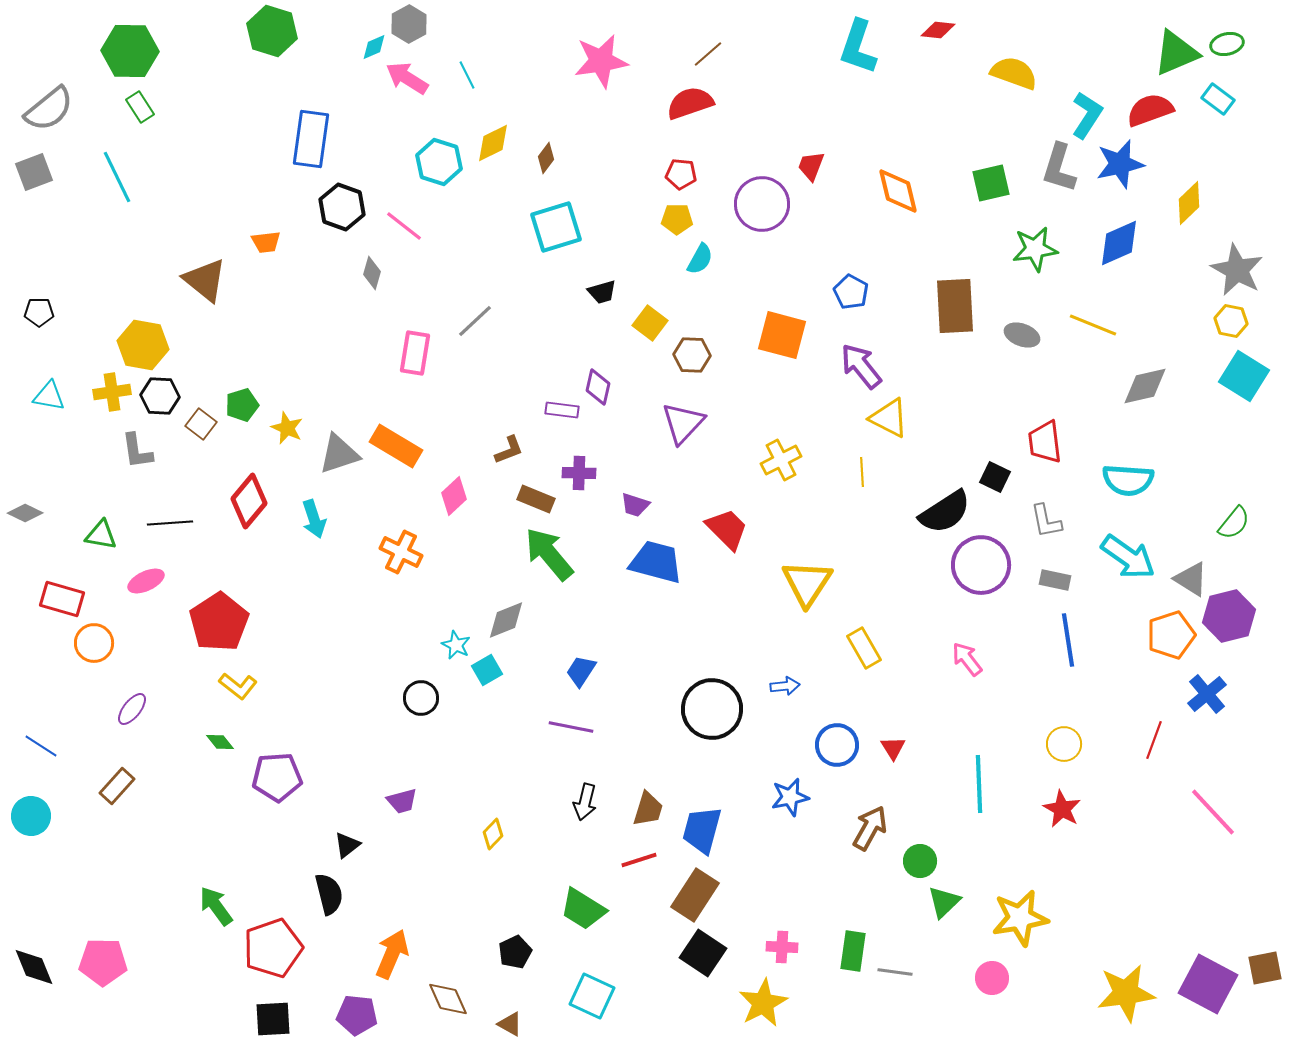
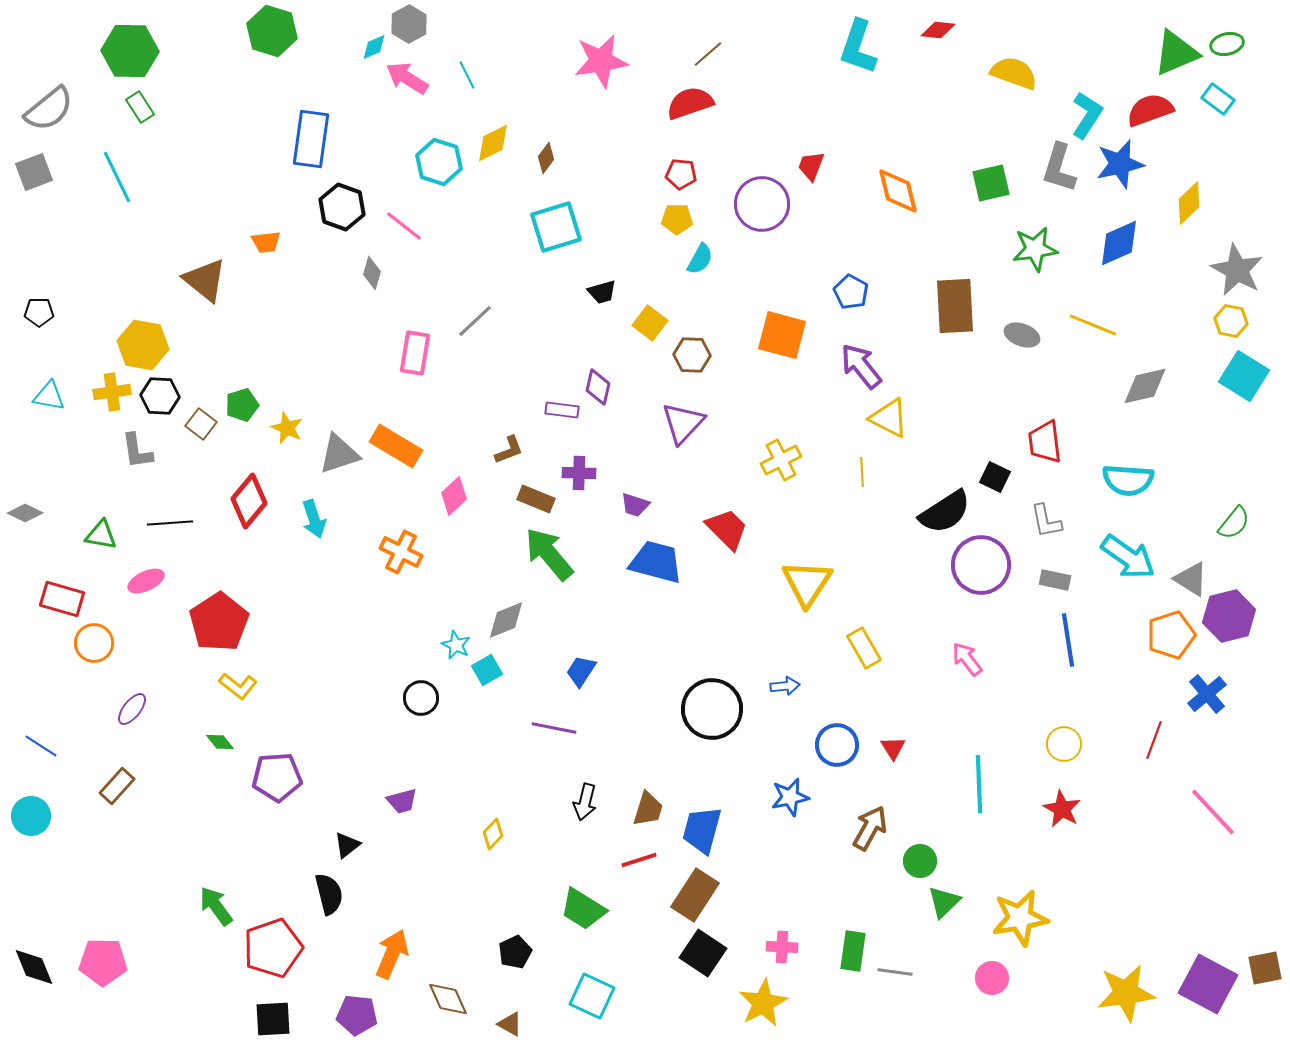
purple line at (571, 727): moved 17 px left, 1 px down
